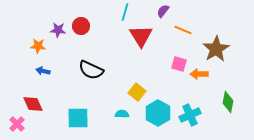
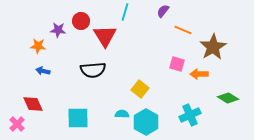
red circle: moved 5 px up
red triangle: moved 36 px left
brown star: moved 3 px left, 2 px up
pink square: moved 2 px left
black semicircle: moved 2 px right; rotated 30 degrees counterclockwise
yellow square: moved 3 px right, 3 px up
green diamond: moved 4 px up; rotated 70 degrees counterclockwise
cyan hexagon: moved 12 px left, 9 px down
